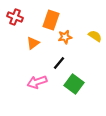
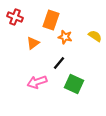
orange star: rotated 24 degrees clockwise
green square: rotated 12 degrees counterclockwise
